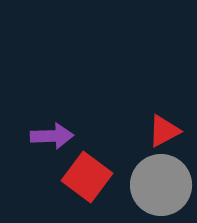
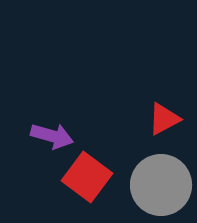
red triangle: moved 12 px up
purple arrow: rotated 18 degrees clockwise
